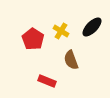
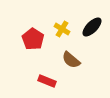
yellow cross: moved 1 px right, 2 px up
brown semicircle: rotated 30 degrees counterclockwise
